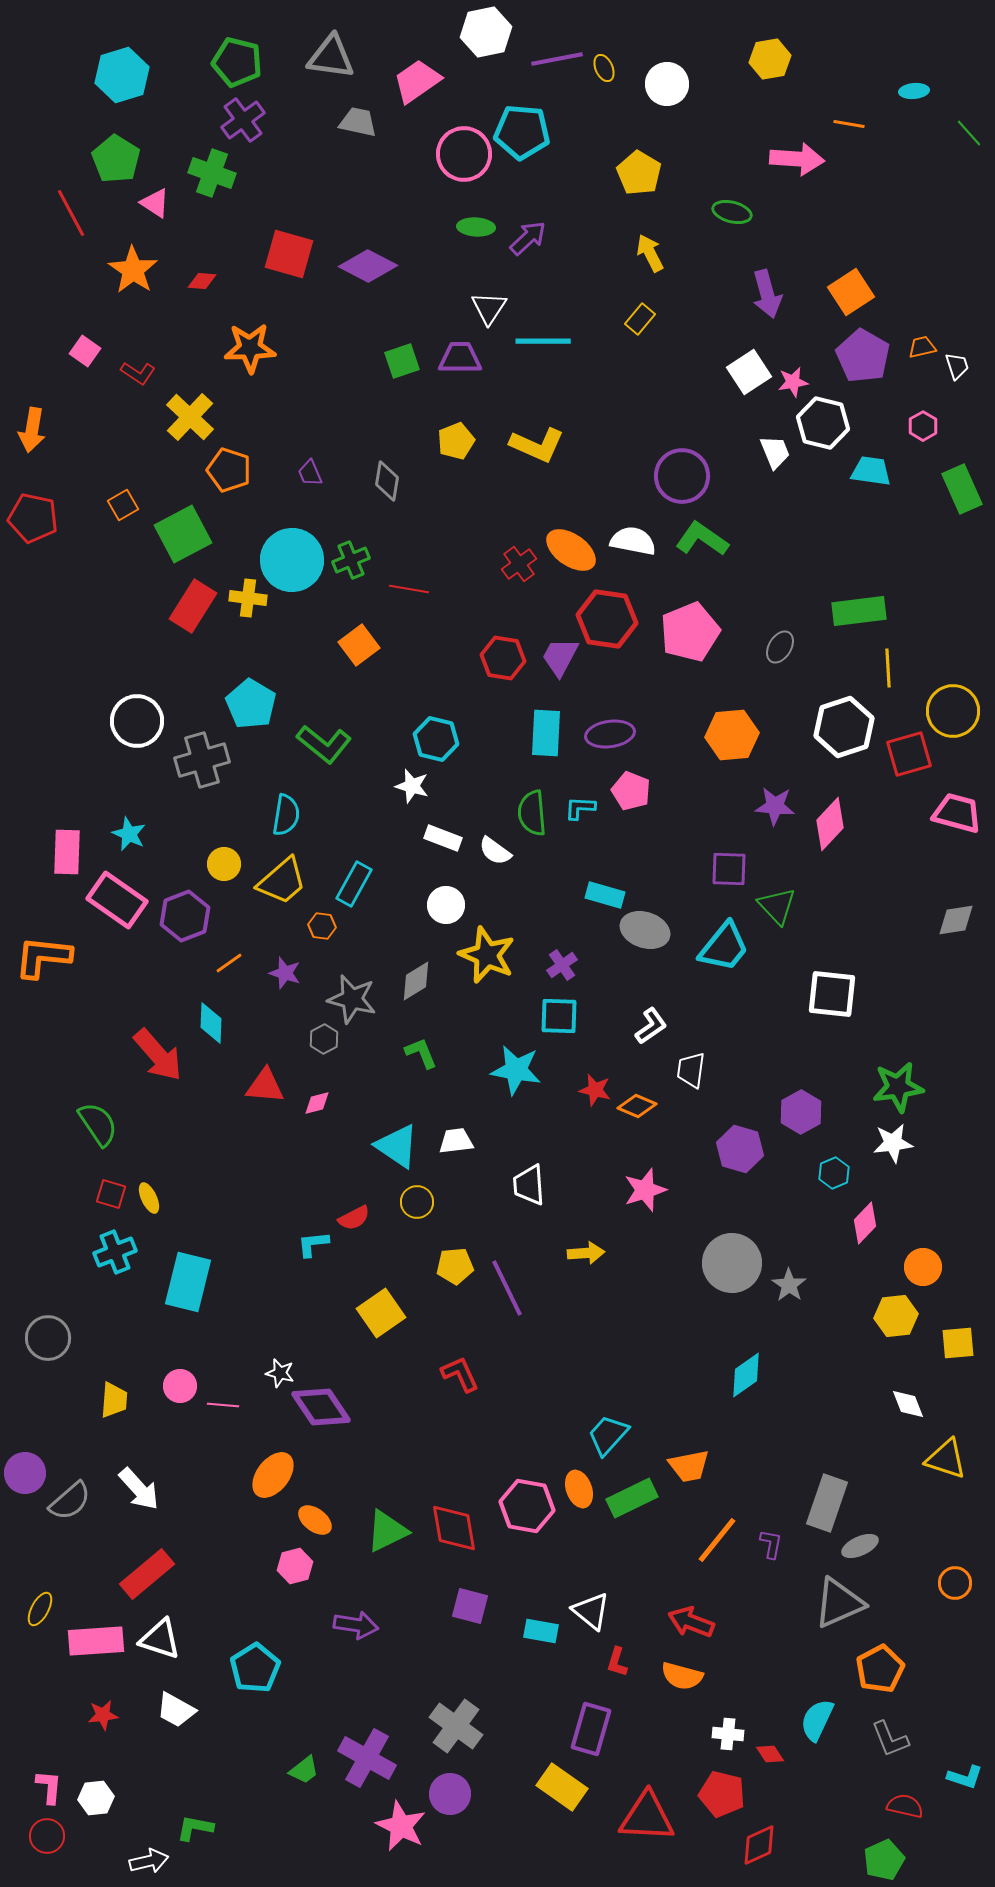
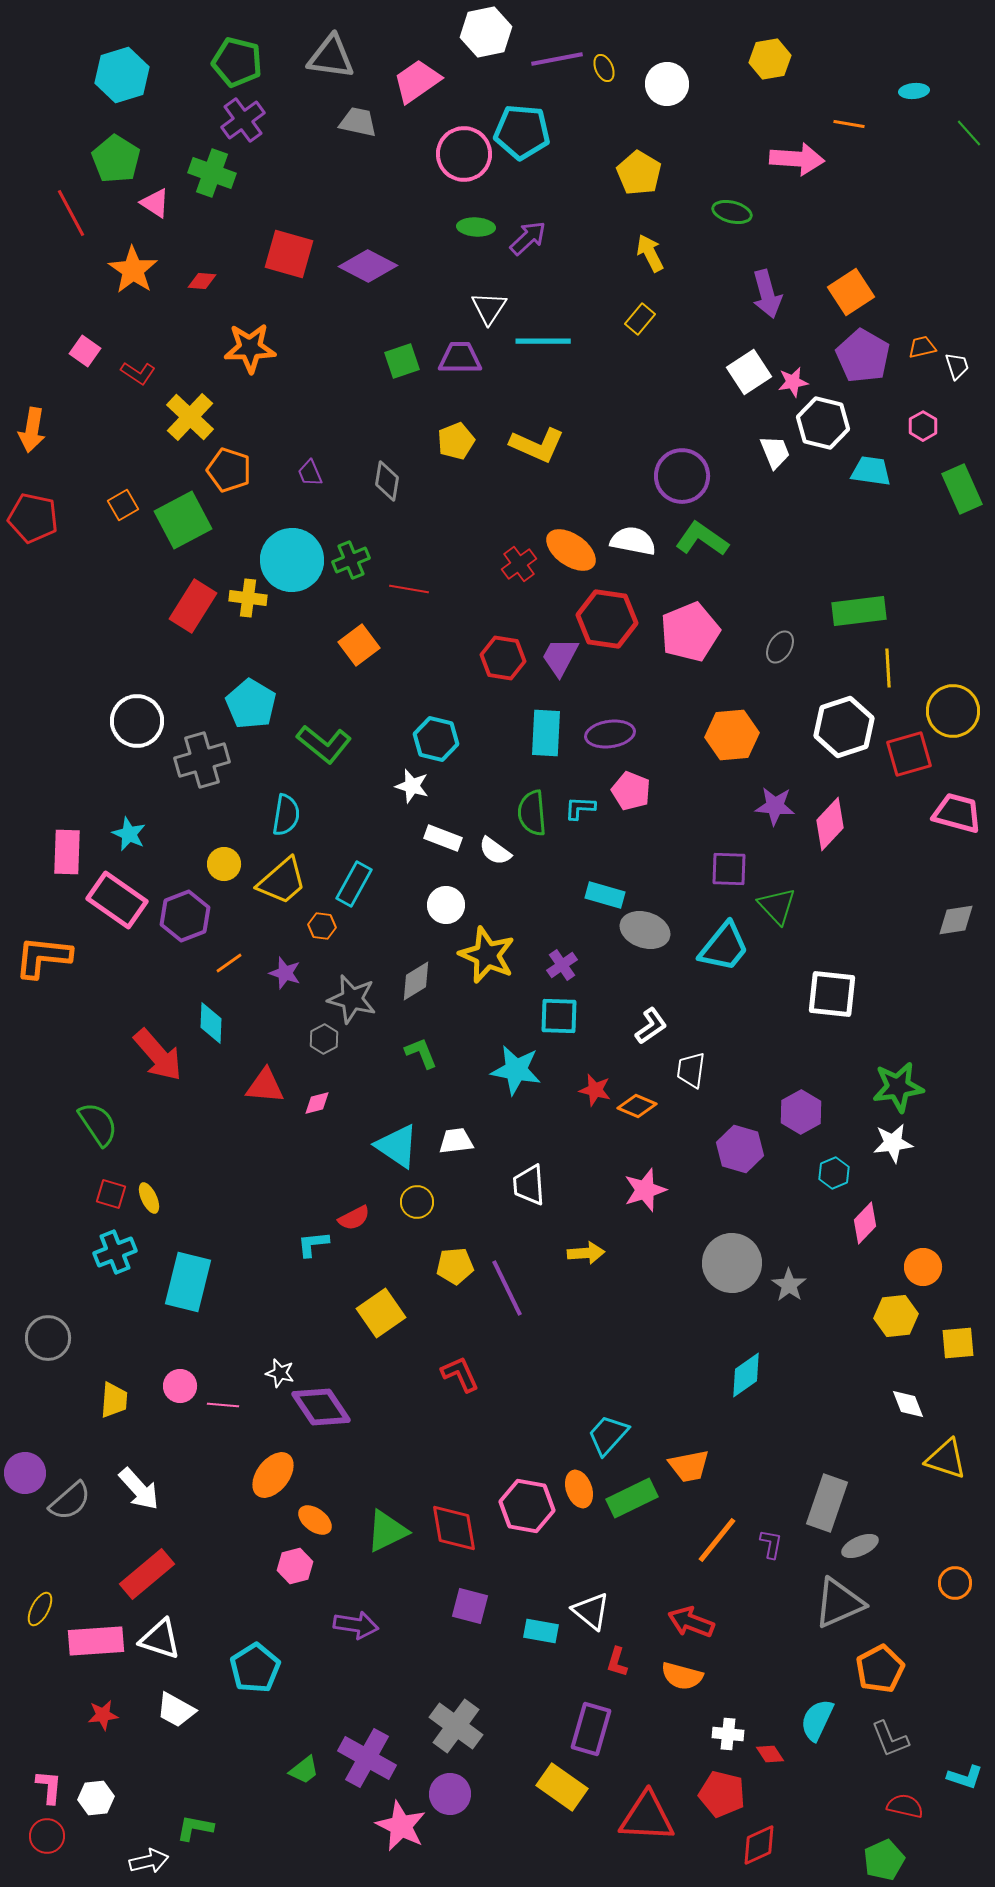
green square at (183, 534): moved 14 px up
